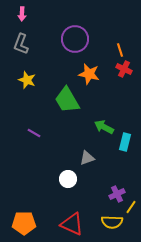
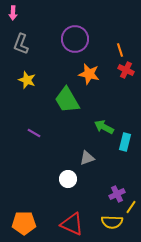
pink arrow: moved 9 px left, 1 px up
red cross: moved 2 px right, 1 px down
